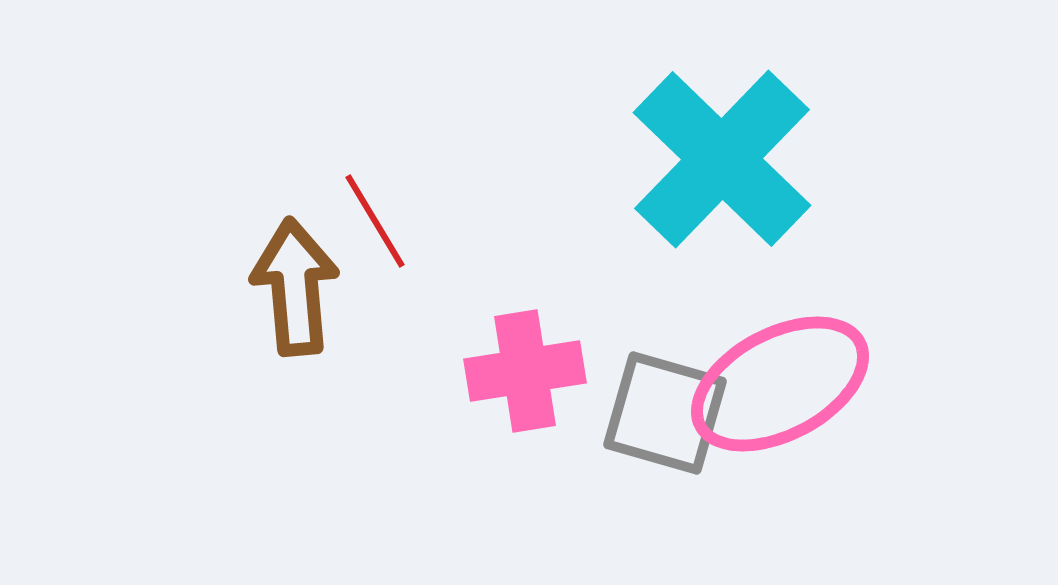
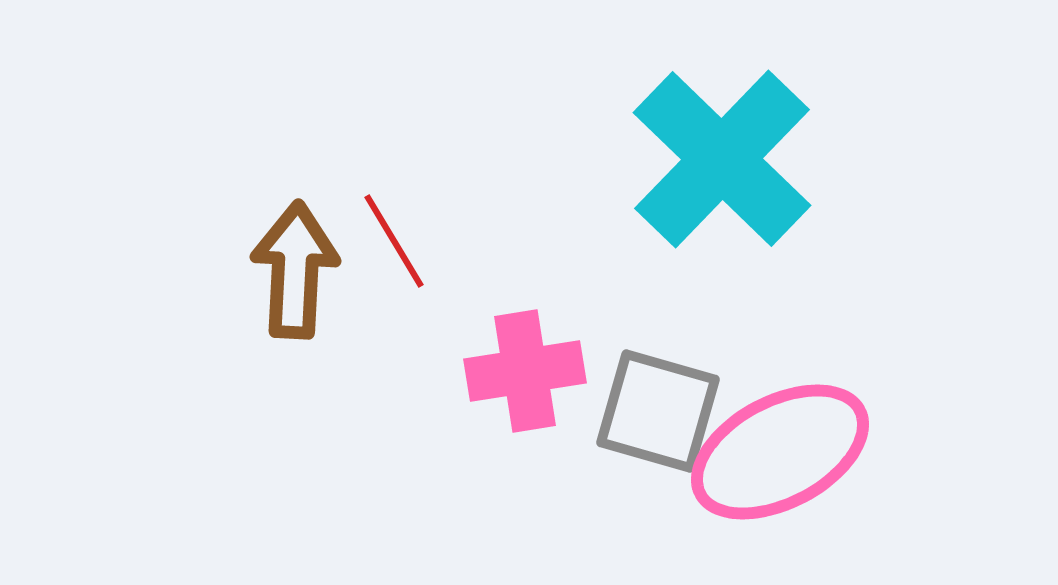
red line: moved 19 px right, 20 px down
brown arrow: moved 17 px up; rotated 8 degrees clockwise
pink ellipse: moved 68 px down
gray square: moved 7 px left, 2 px up
